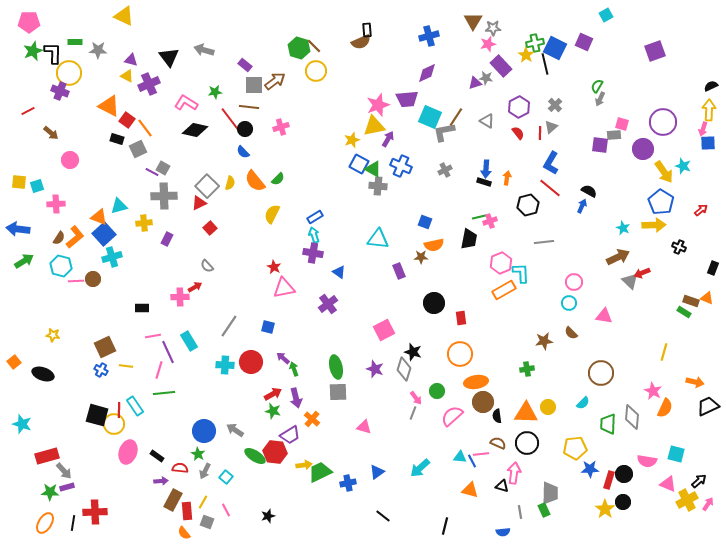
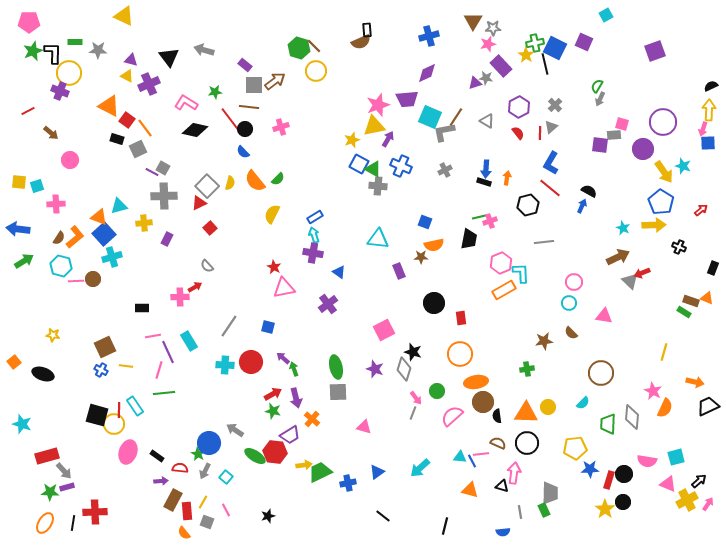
blue circle at (204, 431): moved 5 px right, 12 px down
cyan square at (676, 454): moved 3 px down; rotated 30 degrees counterclockwise
